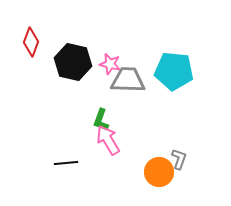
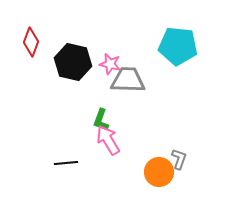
cyan pentagon: moved 4 px right, 25 px up
